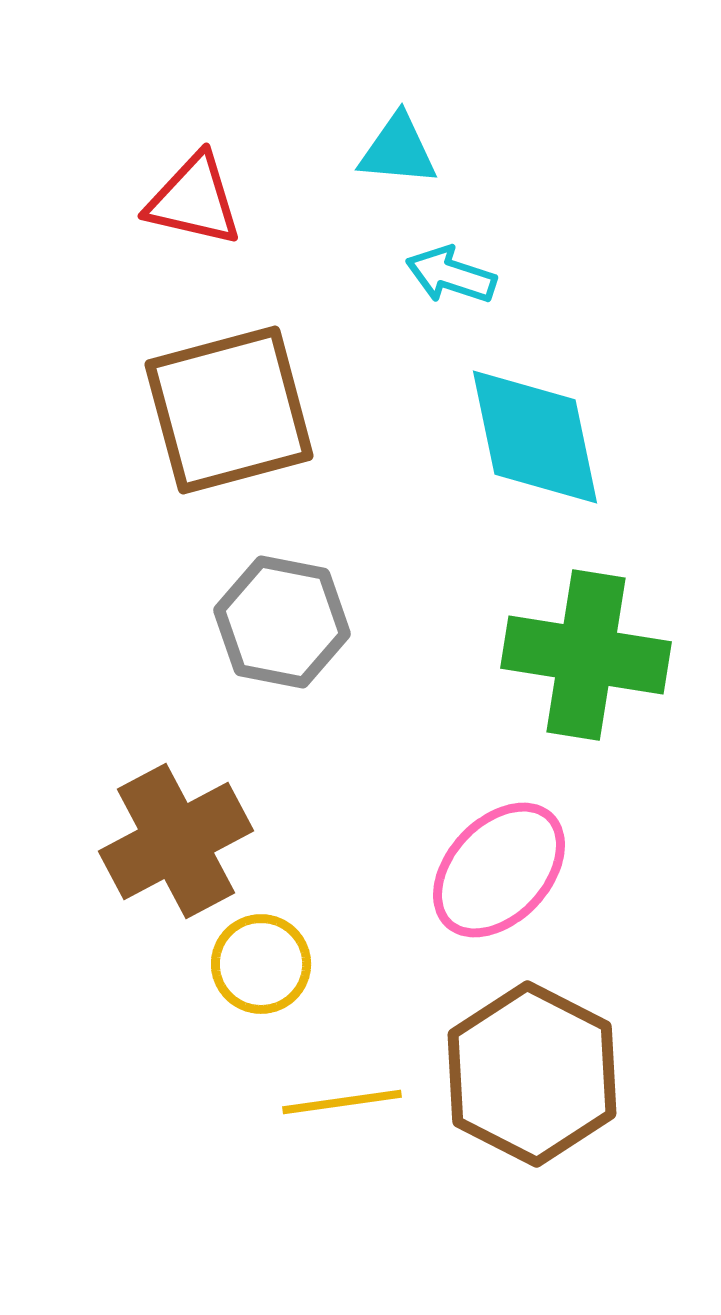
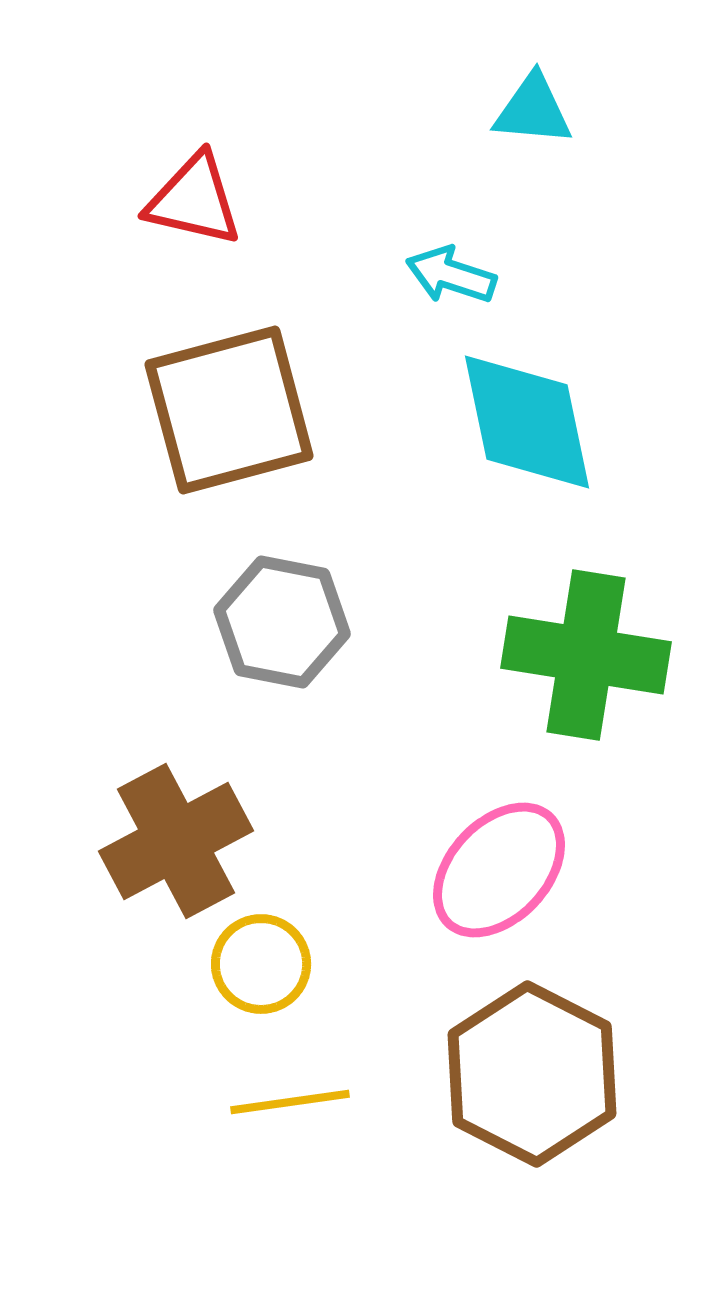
cyan triangle: moved 135 px right, 40 px up
cyan diamond: moved 8 px left, 15 px up
yellow line: moved 52 px left
